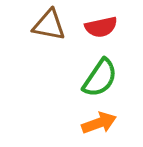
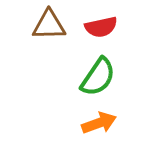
brown triangle: rotated 12 degrees counterclockwise
green semicircle: moved 2 px left, 1 px up
